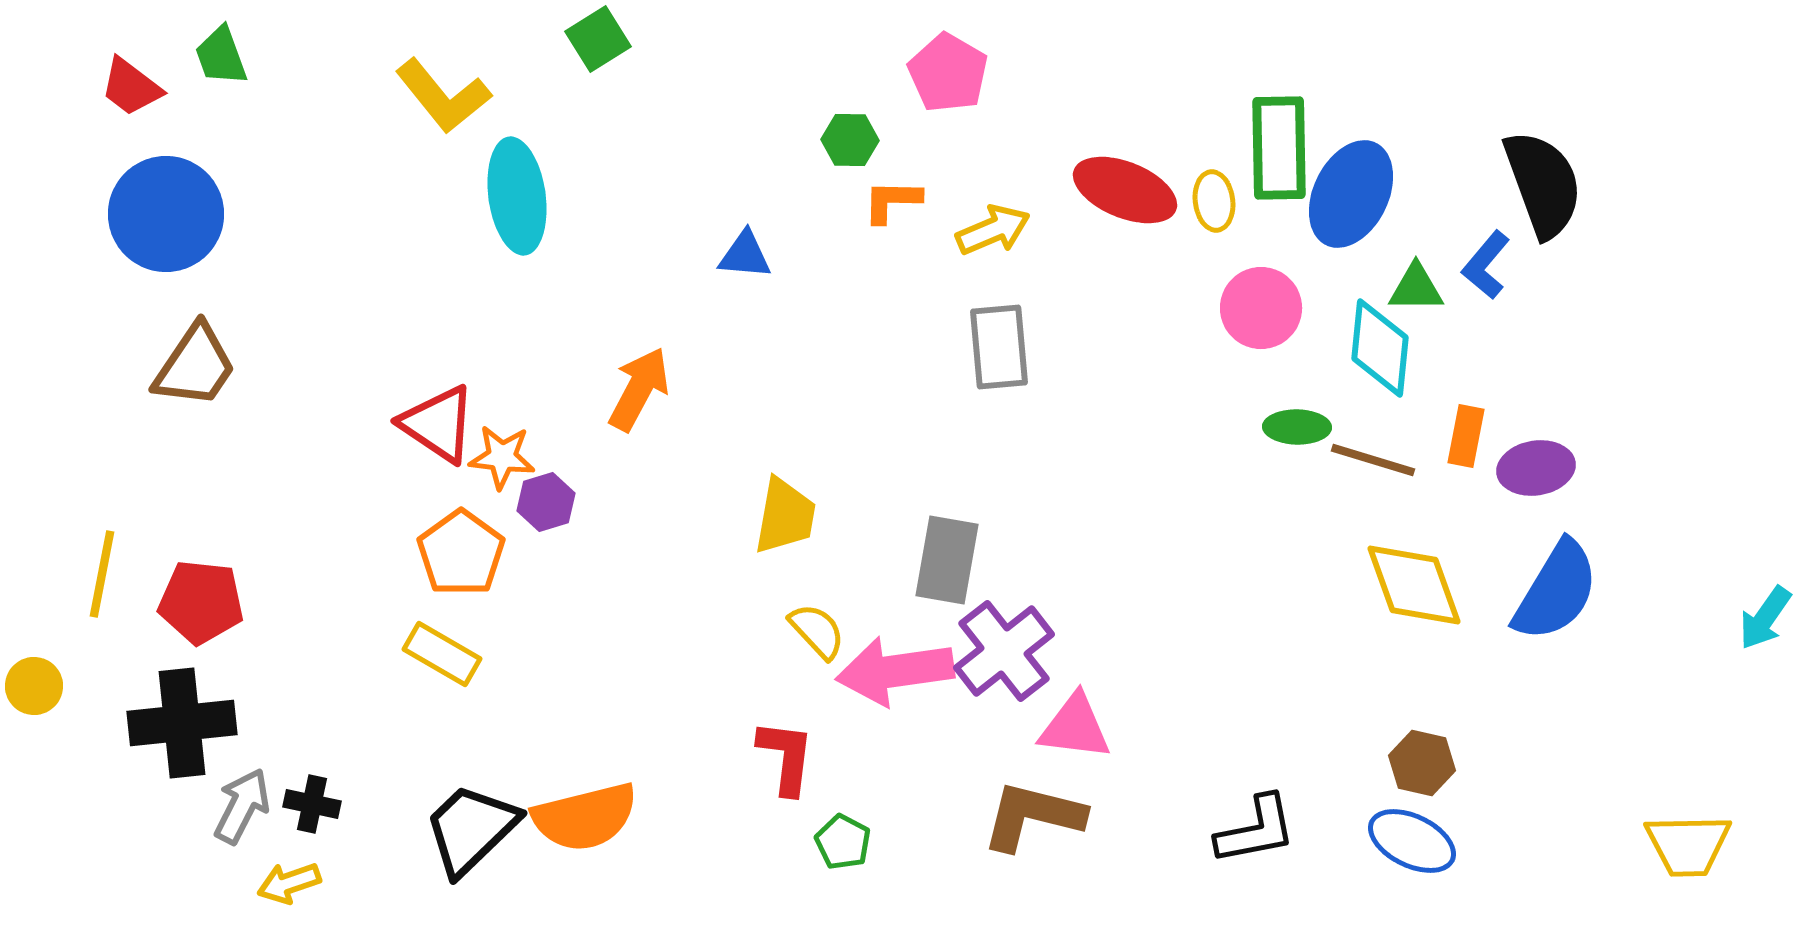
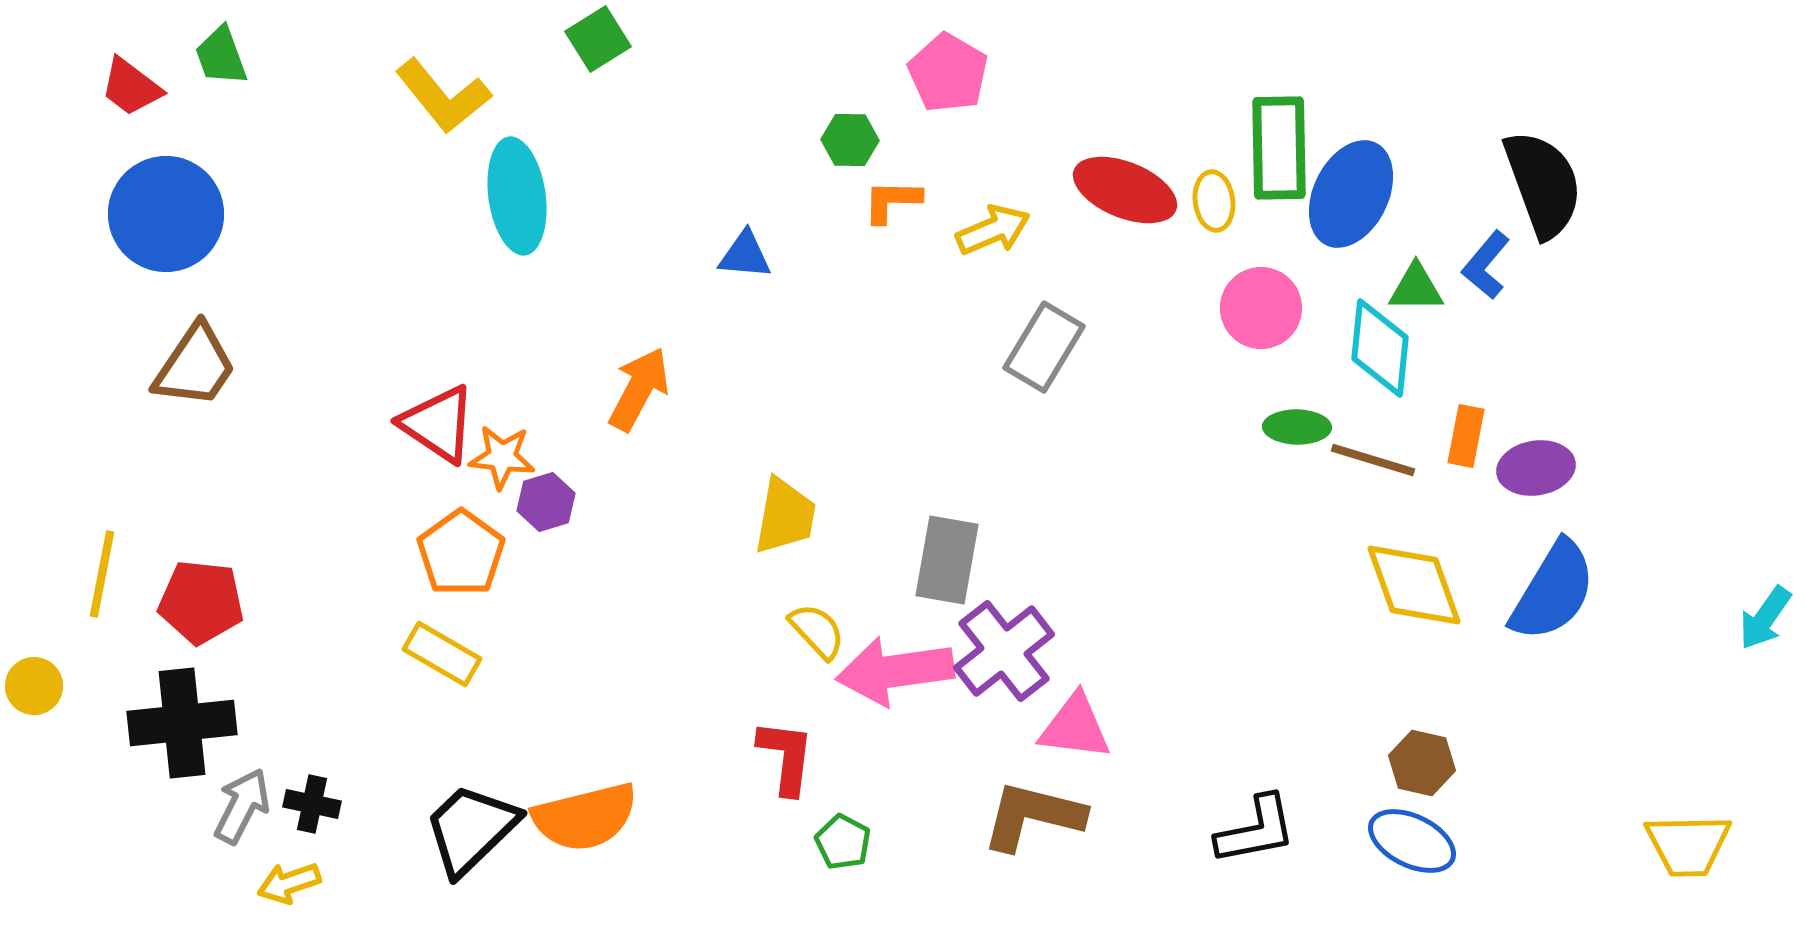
gray rectangle at (999, 347): moved 45 px right; rotated 36 degrees clockwise
blue semicircle at (1556, 591): moved 3 px left
